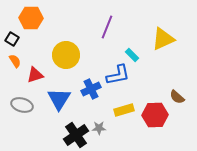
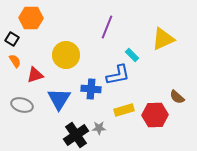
blue cross: rotated 30 degrees clockwise
